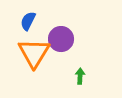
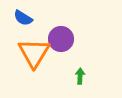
blue semicircle: moved 5 px left, 3 px up; rotated 84 degrees counterclockwise
